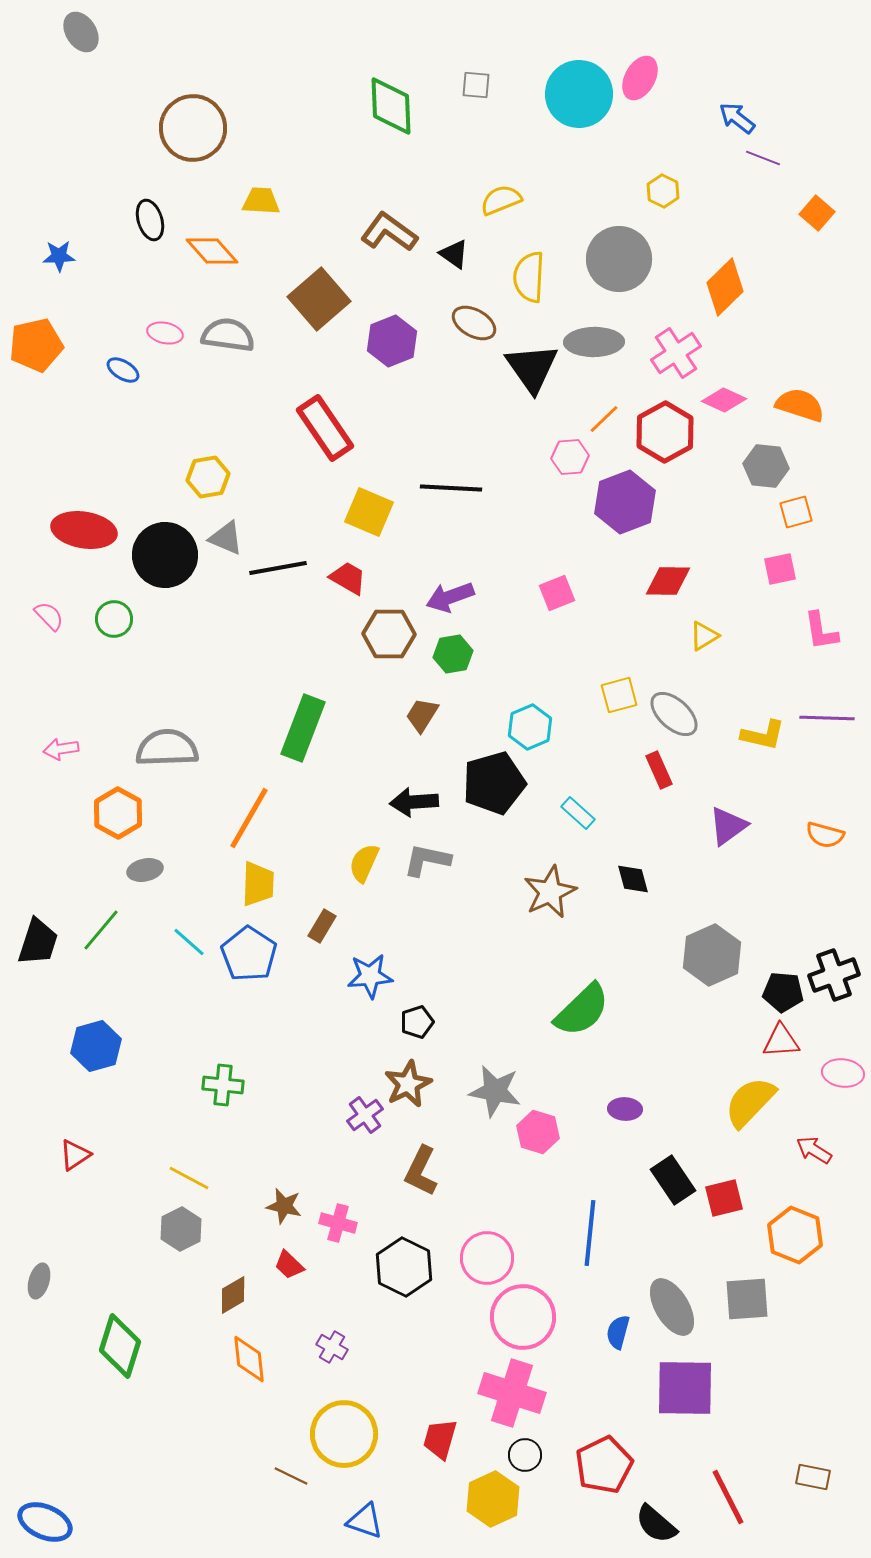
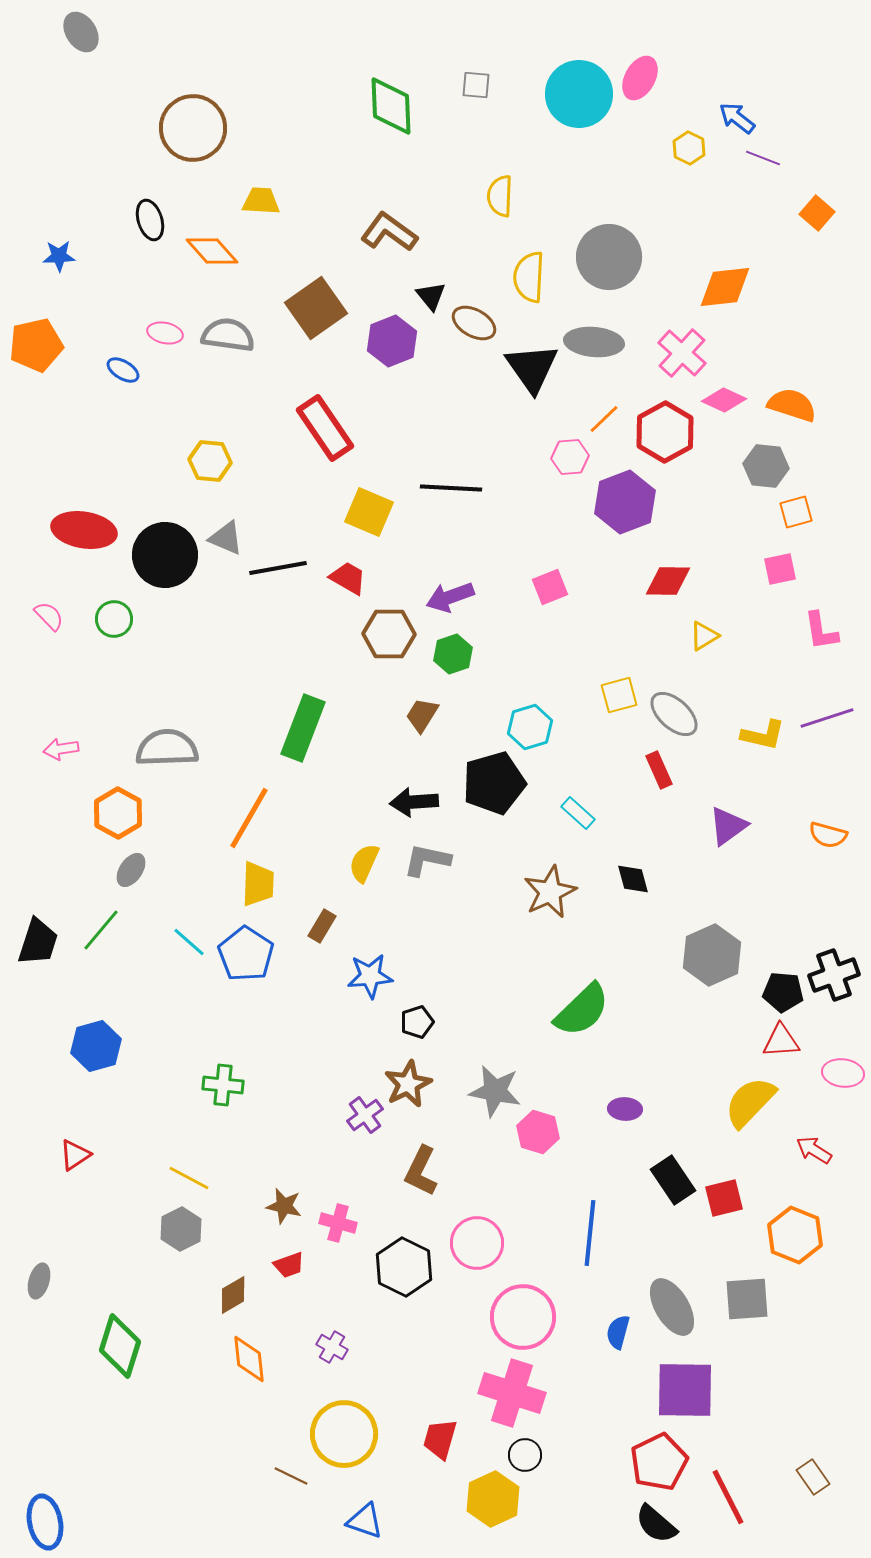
yellow hexagon at (663, 191): moved 26 px right, 43 px up
yellow semicircle at (501, 200): moved 1 px left, 4 px up; rotated 66 degrees counterclockwise
black triangle at (454, 254): moved 23 px left, 42 px down; rotated 16 degrees clockwise
gray circle at (619, 259): moved 10 px left, 2 px up
orange diamond at (725, 287): rotated 38 degrees clockwise
brown square at (319, 299): moved 3 px left, 9 px down; rotated 6 degrees clockwise
gray ellipse at (594, 342): rotated 6 degrees clockwise
pink cross at (676, 353): moved 6 px right; rotated 15 degrees counterclockwise
orange semicircle at (800, 405): moved 8 px left
yellow hexagon at (208, 477): moved 2 px right, 16 px up; rotated 15 degrees clockwise
pink square at (557, 593): moved 7 px left, 6 px up
green hexagon at (453, 654): rotated 9 degrees counterclockwise
purple line at (827, 718): rotated 20 degrees counterclockwise
cyan hexagon at (530, 727): rotated 6 degrees clockwise
orange semicircle at (825, 835): moved 3 px right
gray ellipse at (145, 870): moved 14 px left; rotated 44 degrees counterclockwise
blue pentagon at (249, 954): moved 3 px left
pink circle at (487, 1258): moved 10 px left, 15 px up
red trapezoid at (289, 1265): rotated 64 degrees counterclockwise
purple square at (685, 1388): moved 2 px down
red pentagon at (604, 1465): moved 55 px right, 3 px up
brown rectangle at (813, 1477): rotated 44 degrees clockwise
blue ellipse at (45, 1522): rotated 56 degrees clockwise
